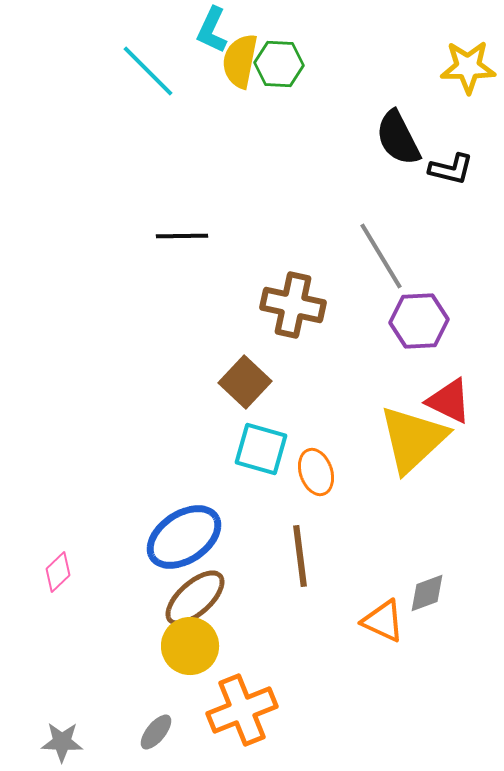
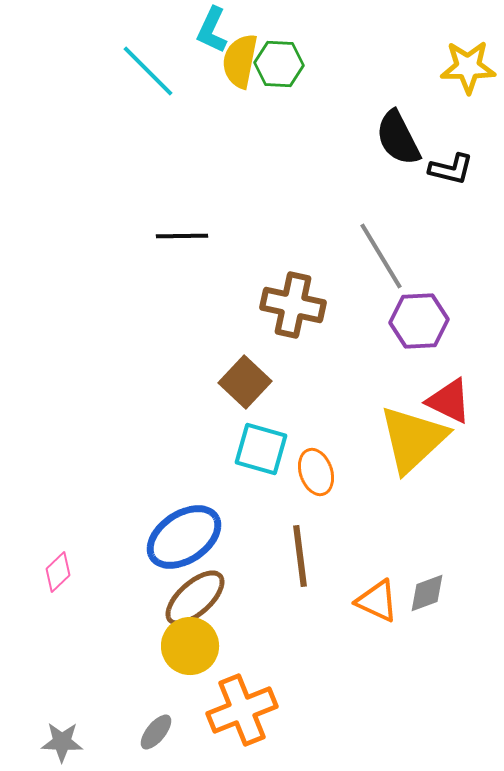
orange triangle: moved 6 px left, 20 px up
